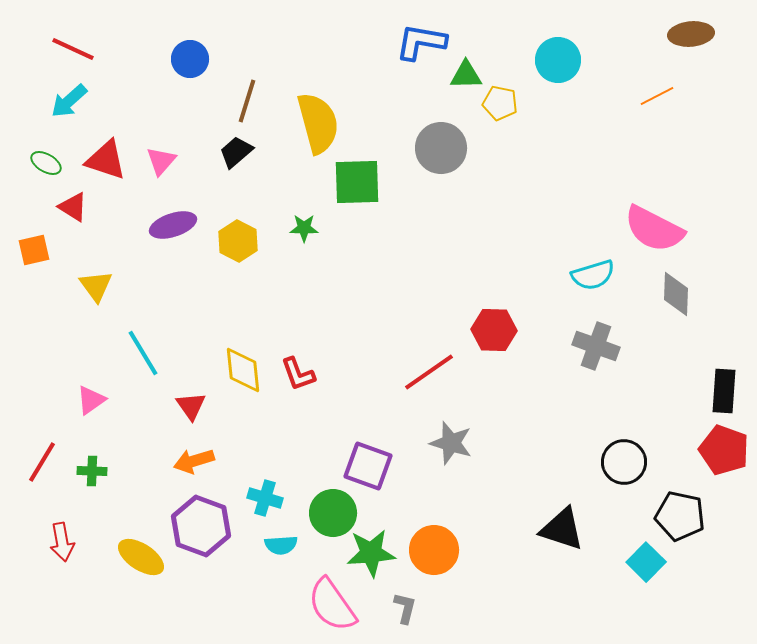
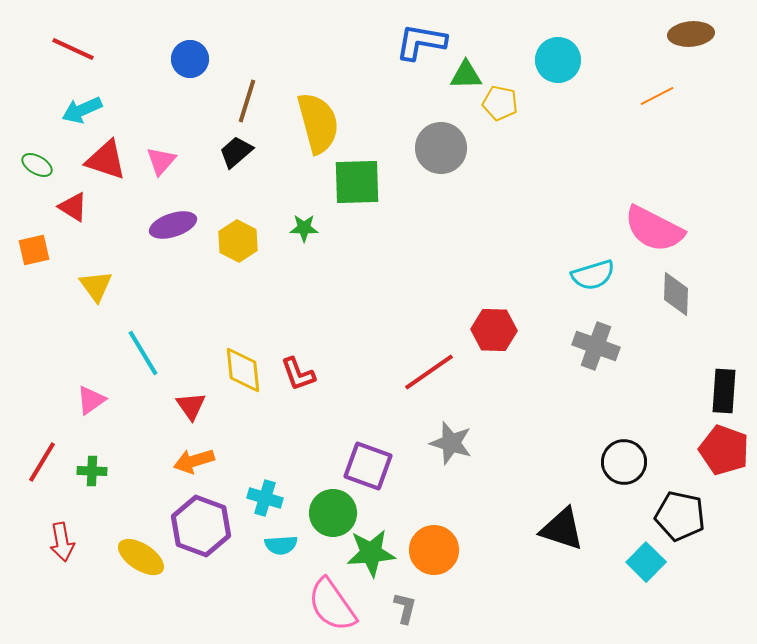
cyan arrow at (69, 101): moved 13 px right, 9 px down; rotated 18 degrees clockwise
green ellipse at (46, 163): moved 9 px left, 2 px down
